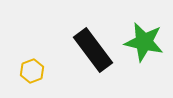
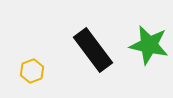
green star: moved 5 px right, 3 px down
